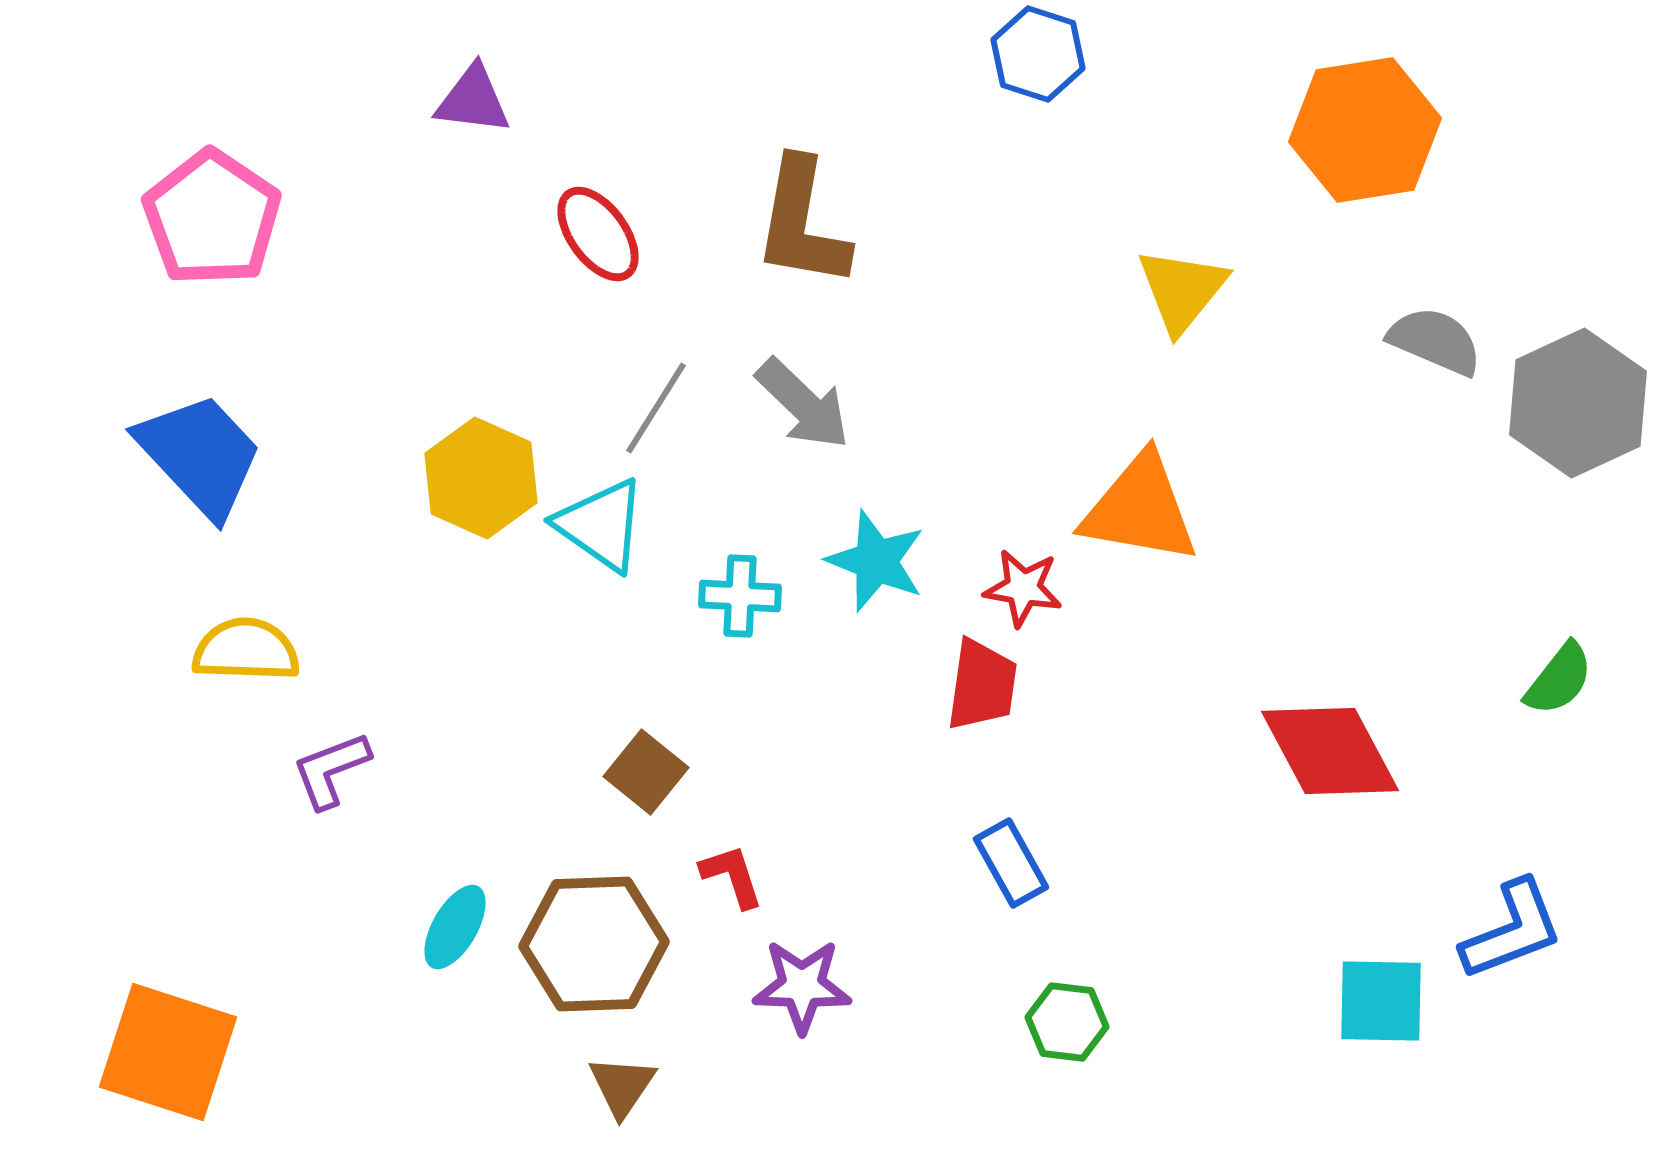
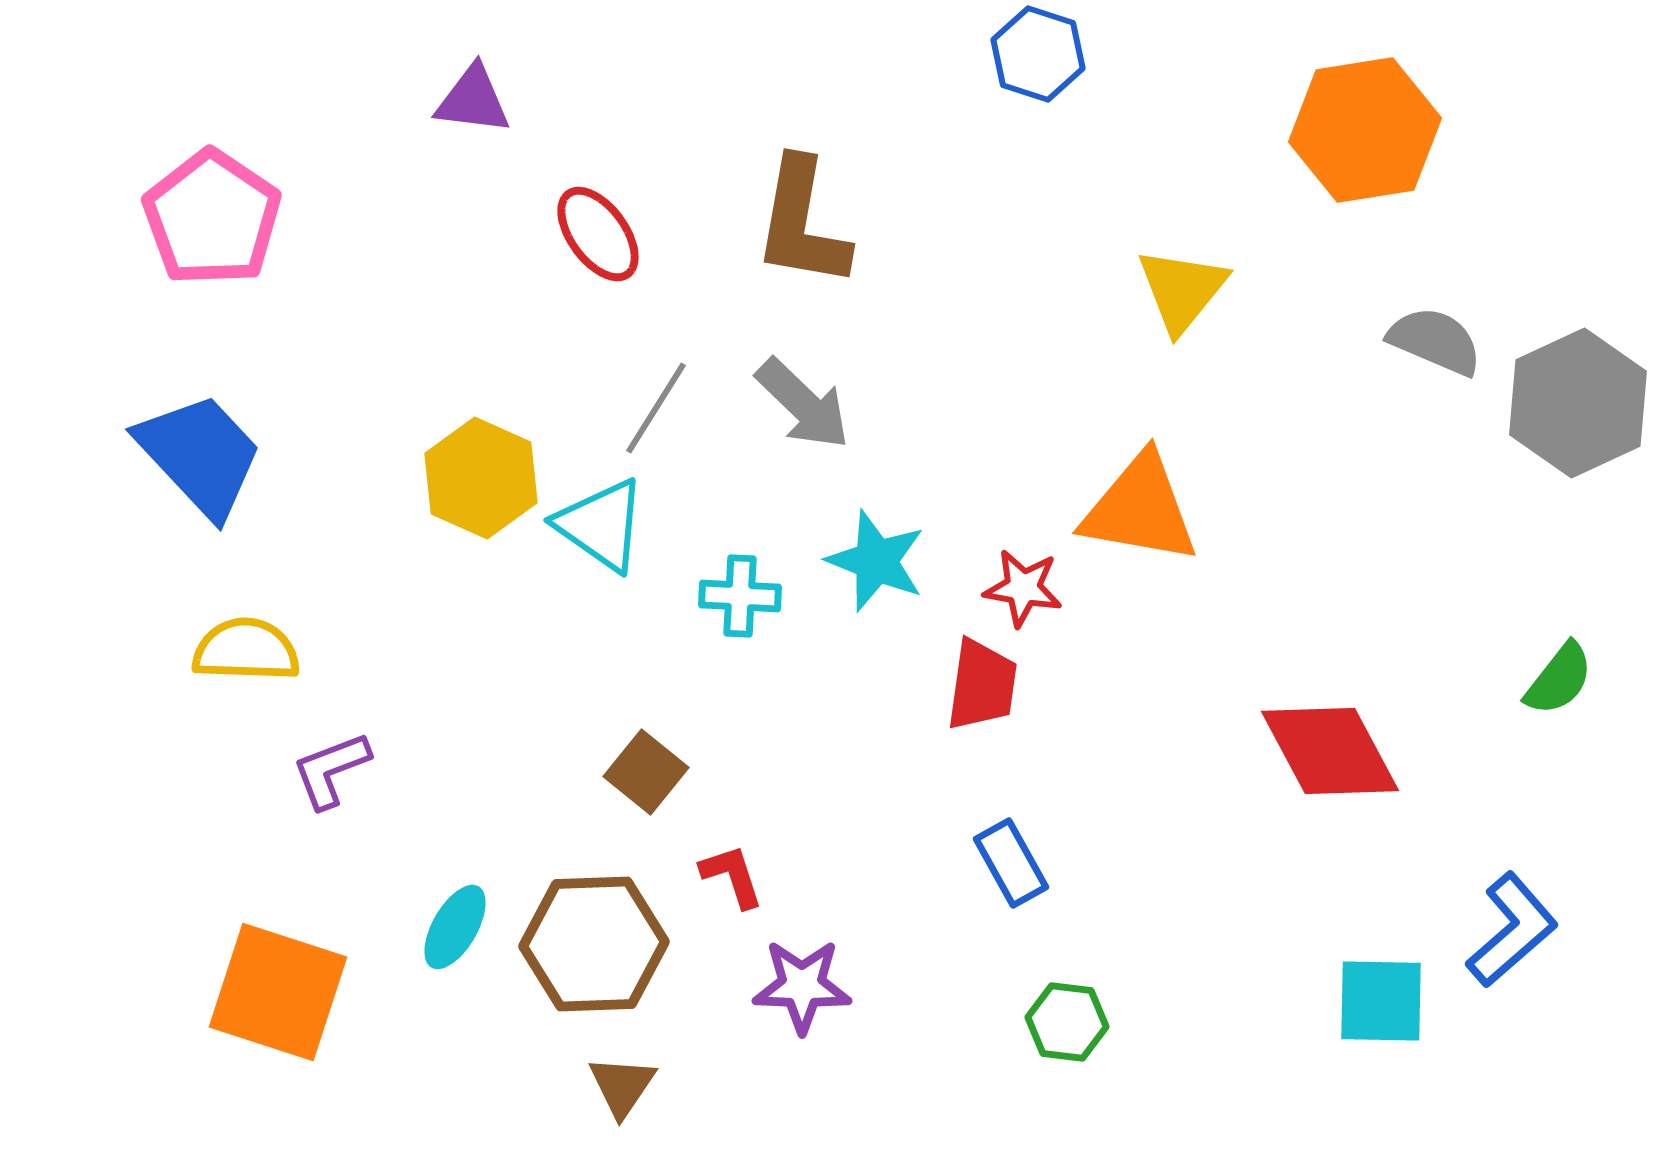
blue L-shape: rotated 20 degrees counterclockwise
orange square: moved 110 px right, 60 px up
